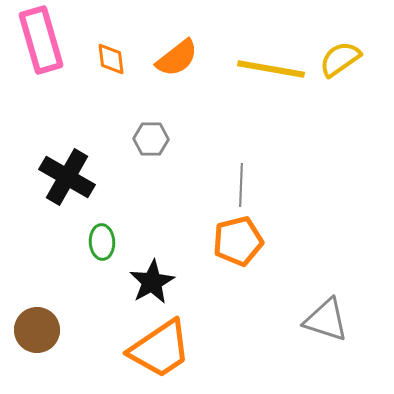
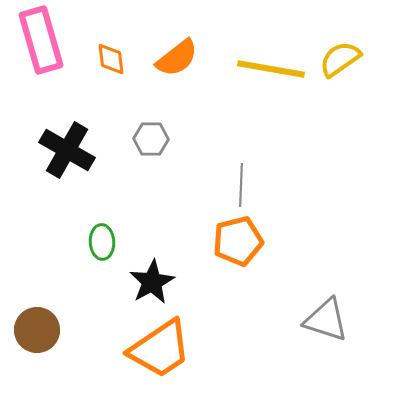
black cross: moved 27 px up
